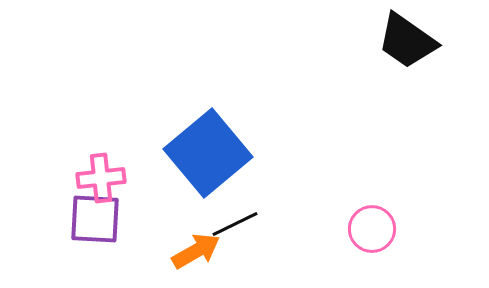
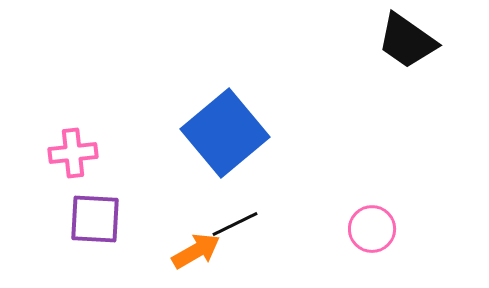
blue square: moved 17 px right, 20 px up
pink cross: moved 28 px left, 25 px up
